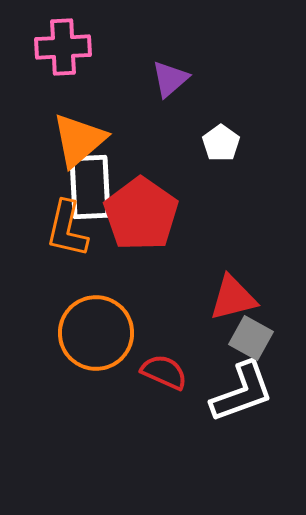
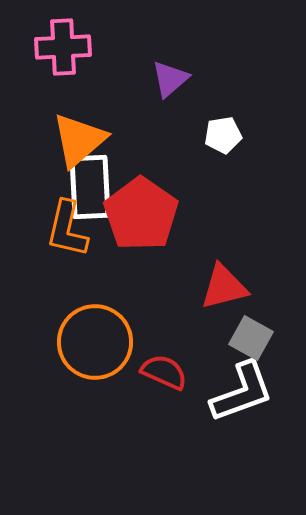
white pentagon: moved 2 px right, 8 px up; rotated 27 degrees clockwise
red triangle: moved 9 px left, 11 px up
orange circle: moved 1 px left, 9 px down
